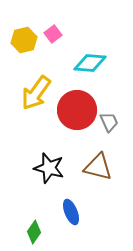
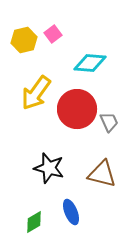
red circle: moved 1 px up
brown triangle: moved 4 px right, 7 px down
green diamond: moved 10 px up; rotated 25 degrees clockwise
